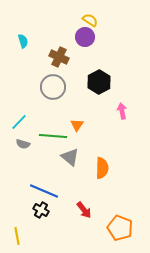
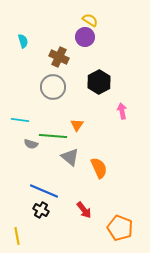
cyan line: moved 1 px right, 2 px up; rotated 54 degrees clockwise
gray semicircle: moved 8 px right
orange semicircle: moved 3 px left; rotated 25 degrees counterclockwise
